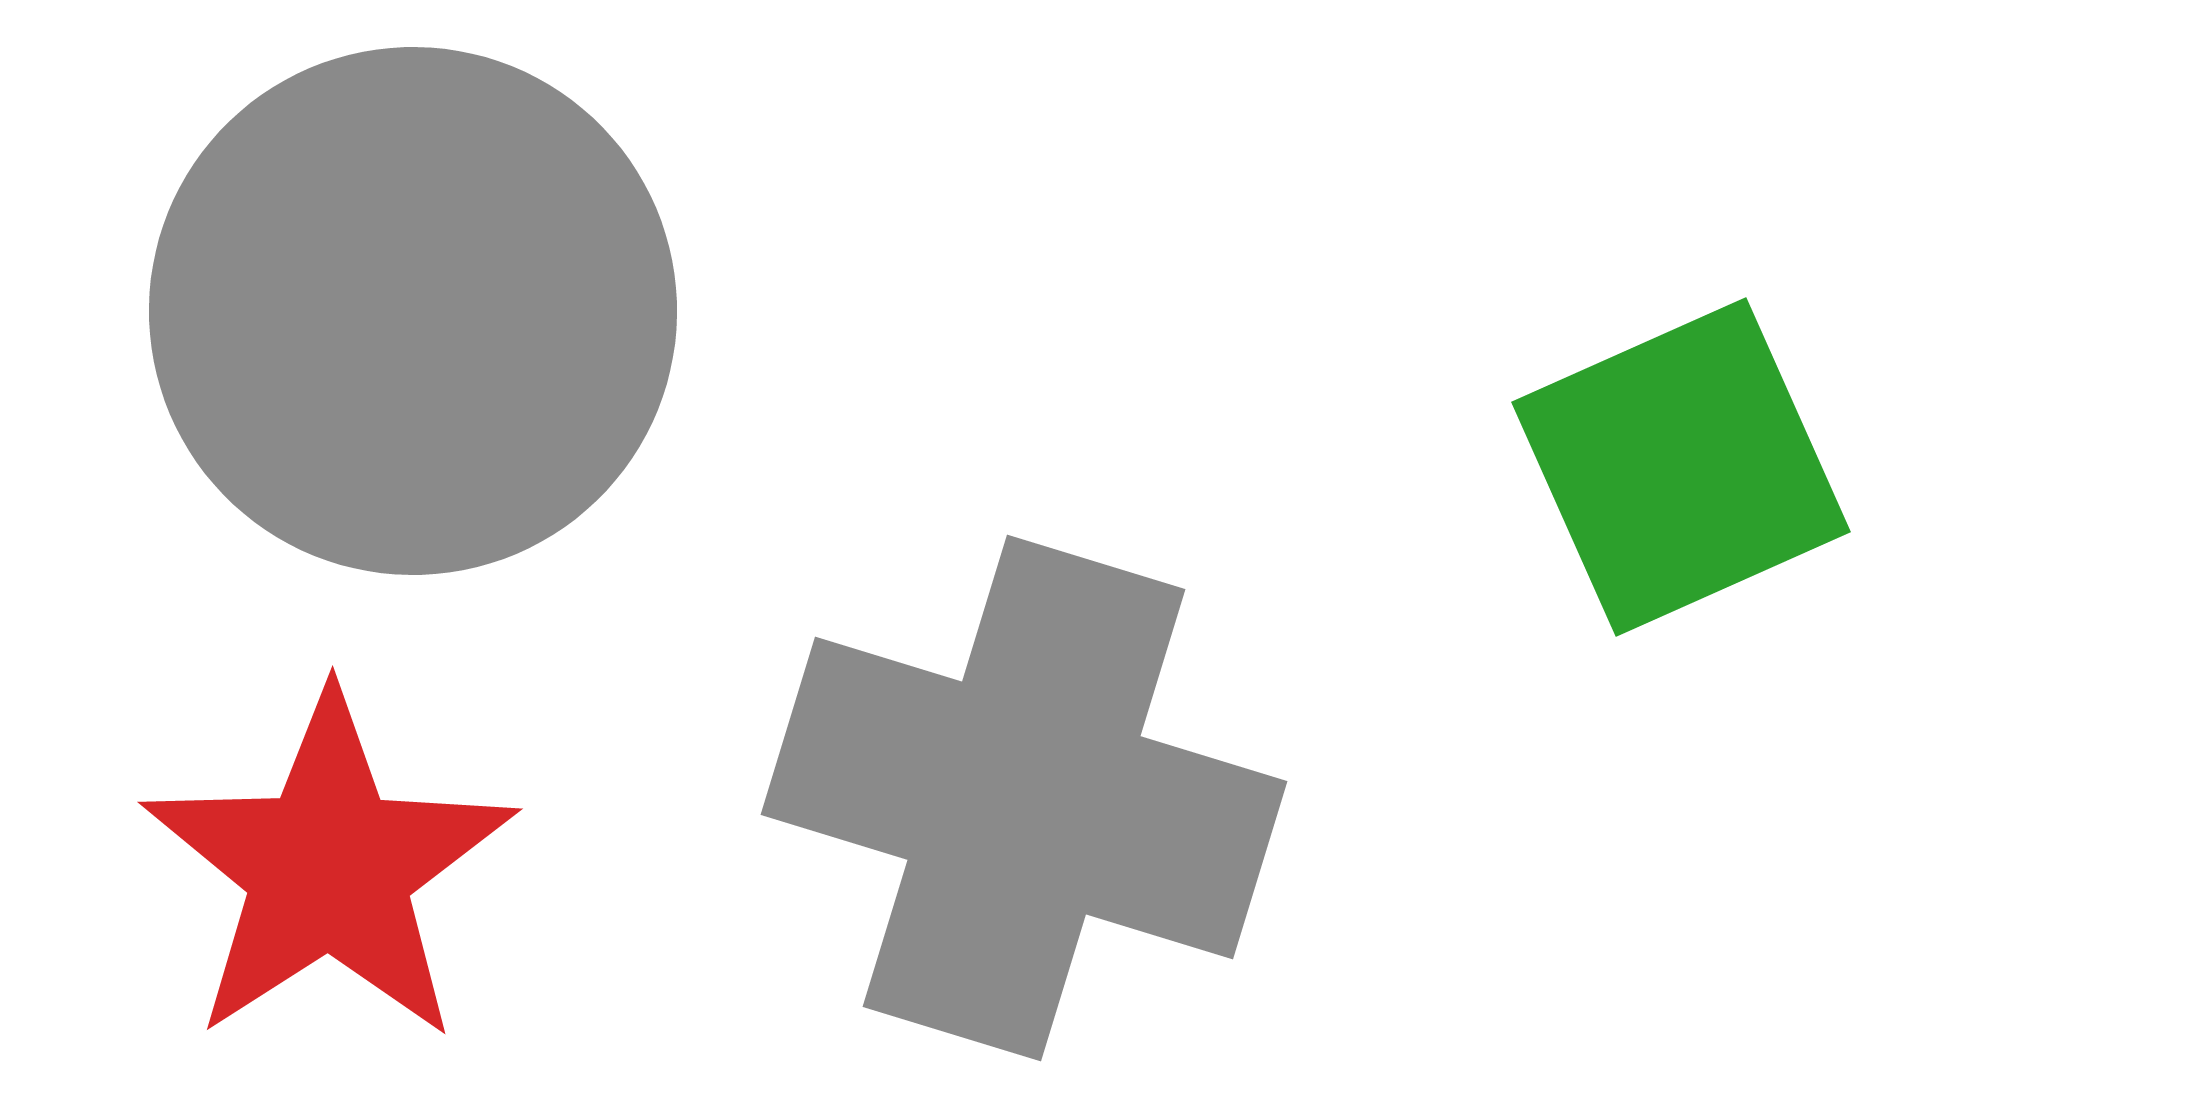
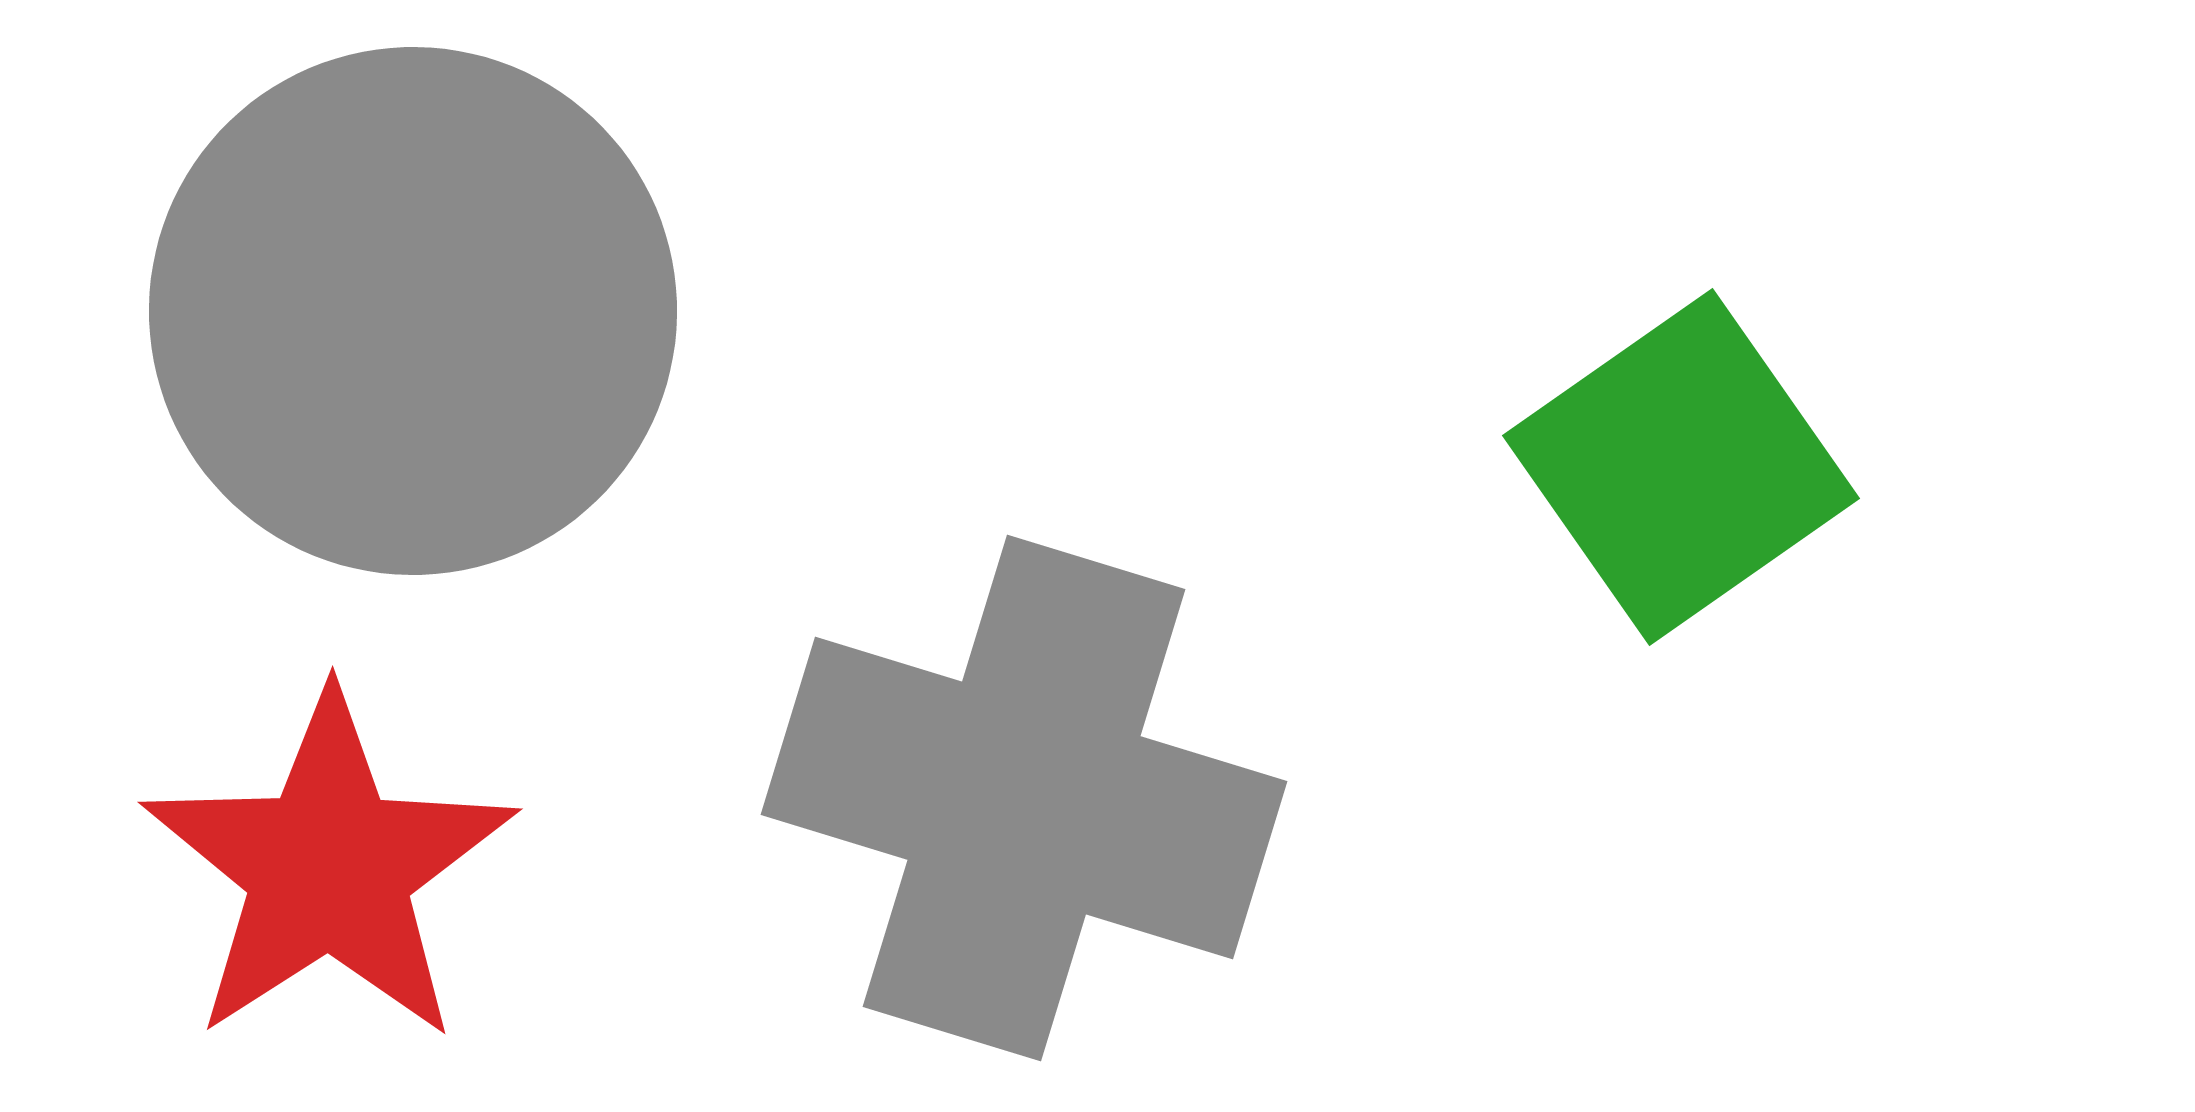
green square: rotated 11 degrees counterclockwise
